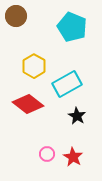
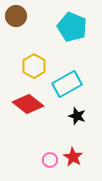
black star: rotated 12 degrees counterclockwise
pink circle: moved 3 px right, 6 px down
